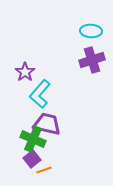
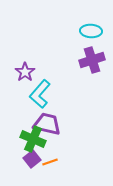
orange line: moved 6 px right, 8 px up
